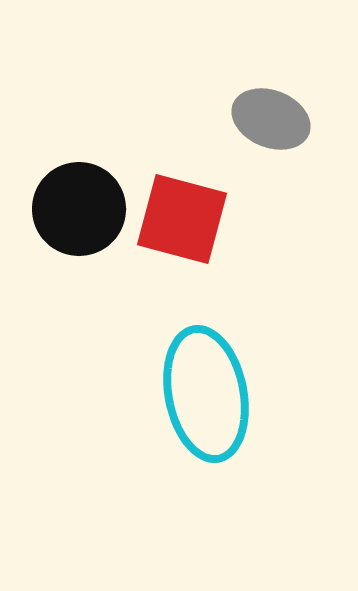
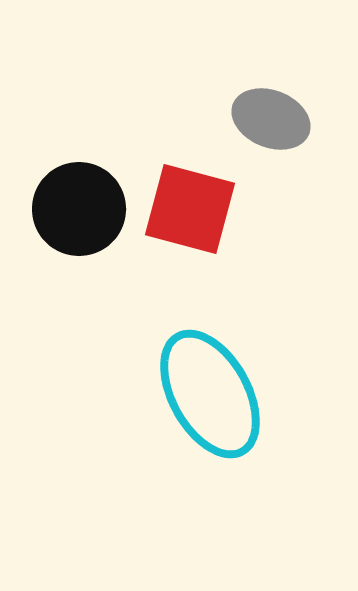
red square: moved 8 px right, 10 px up
cyan ellipse: moved 4 px right; rotated 18 degrees counterclockwise
